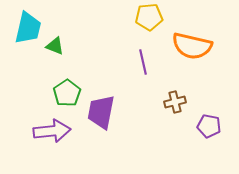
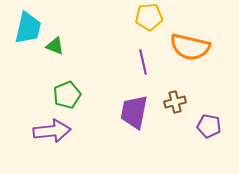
orange semicircle: moved 2 px left, 1 px down
green pentagon: moved 2 px down; rotated 12 degrees clockwise
purple trapezoid: moved 33 px right
